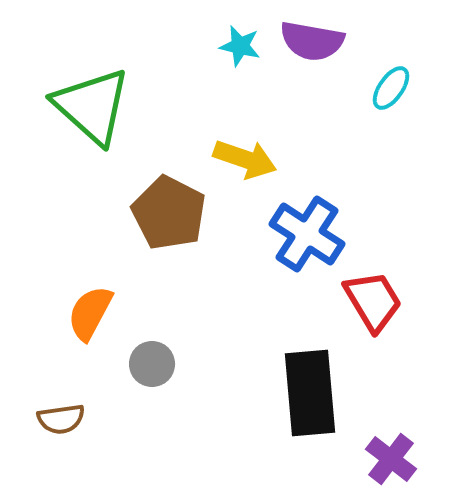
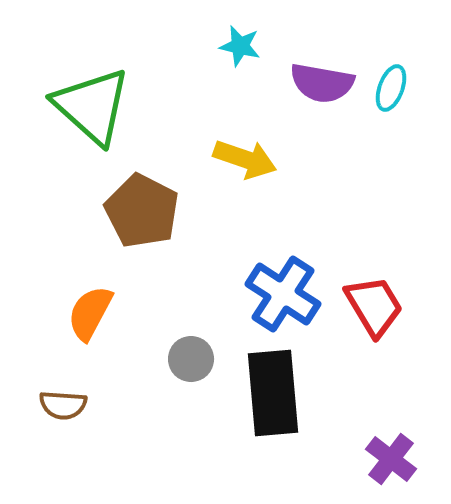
purple semicircle: moved 10 px right, 42 px down
cyan ellipse: rotated 15 degrees counterclockwise
brown pentagon: moved 27 px left, 2 px up
blue cross: moved 24 px left, 60 px down
red trapezoid: moved 1 px right, 5 px down
gray circle: moved 39 px right, 5 px up
black rectangle: moved 37 px left
brown semicircle: moved 2 px right, 14 px up; rotated 12 degrees clockwise
